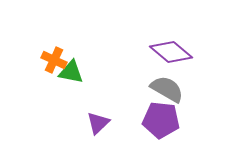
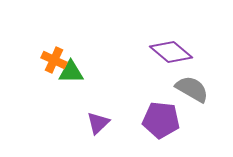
green triangle: rotated 12 degrees counterclockwise
gray semicircle: moved 25 px right
